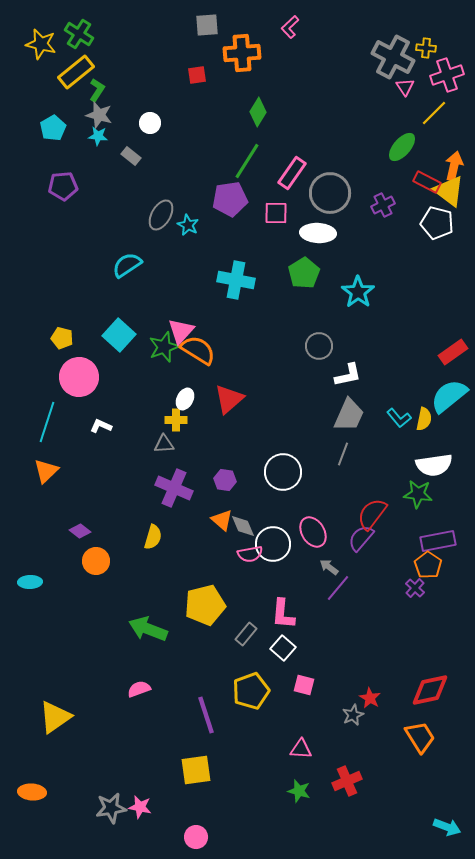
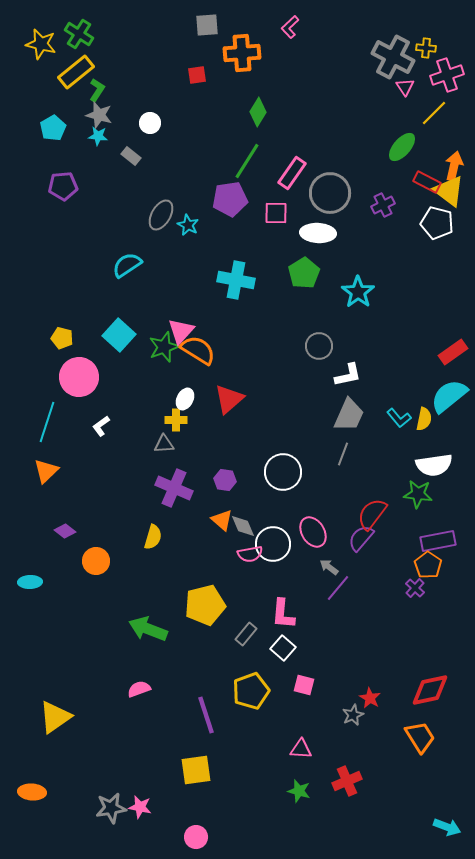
white L-shape at (101, 426): rotated 60 degrees counterclockwise
purple diamond at (80, 531): moved 15 px left
